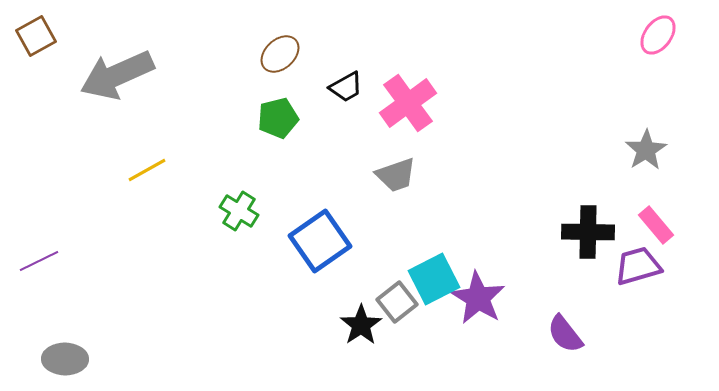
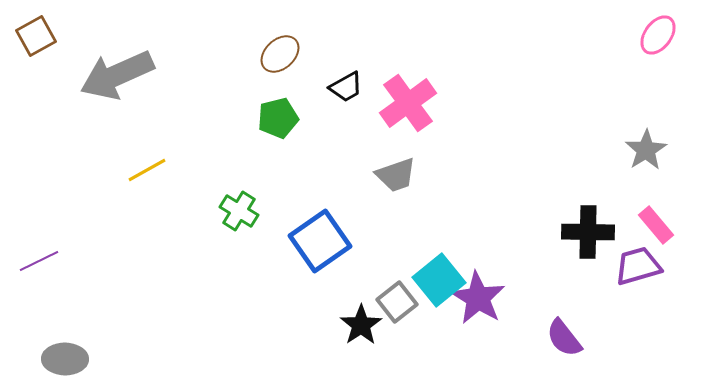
cyan square: moved 5 px right, 1 px down; rotated 12 degrees counterclockwise
purple semicircle: moved 1 px left, 4 px down
